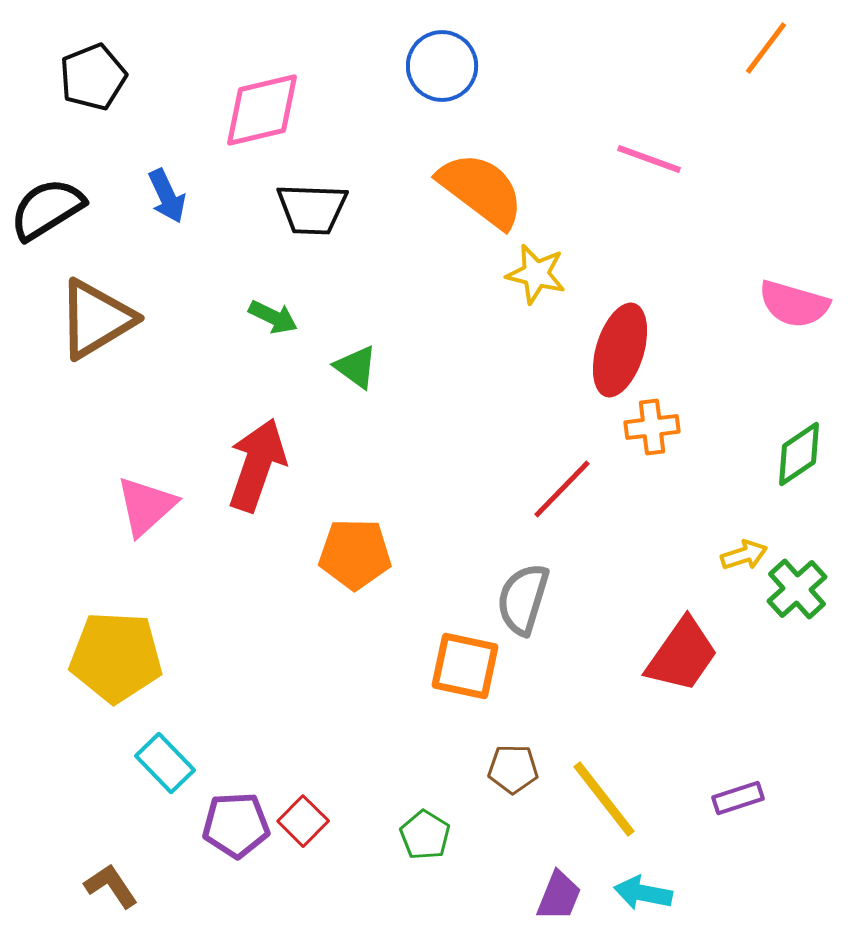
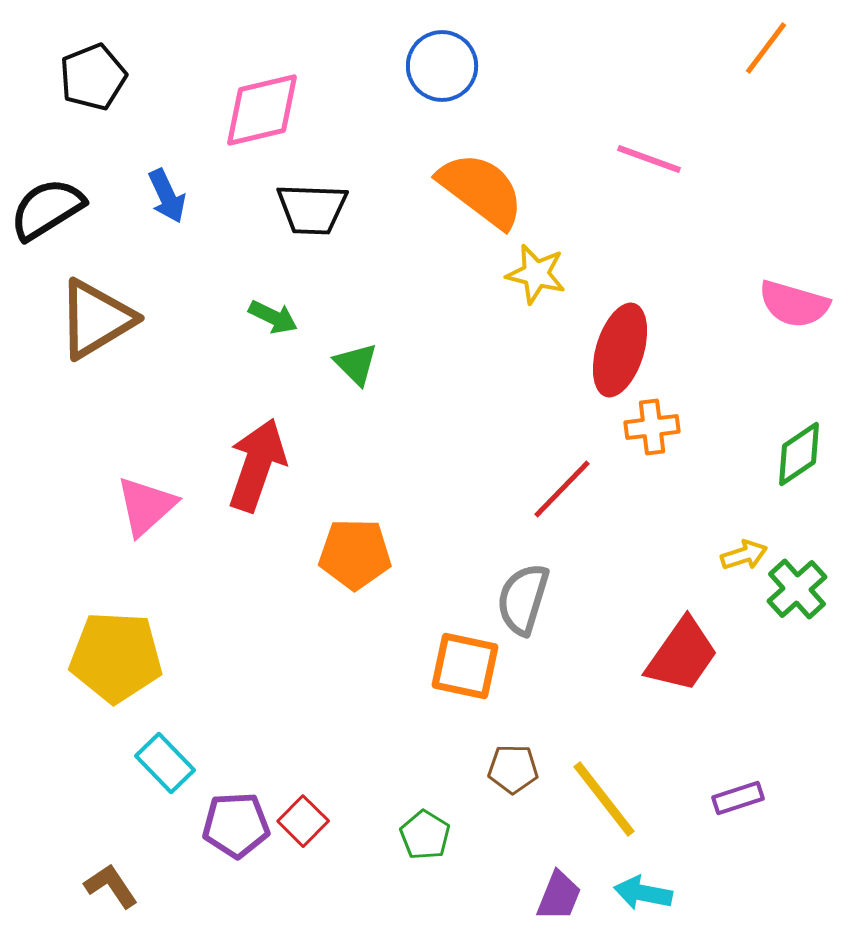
green triangle: moved 3 px up; rotated 9 degrees clockwise
